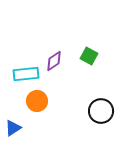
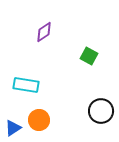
purple diamond: moved 10 px left, 29 px up
cyan rectangle: moved 11 px down; rotated 15 degrees clockwise
orange circle: moved 2 px right, 19 px down
